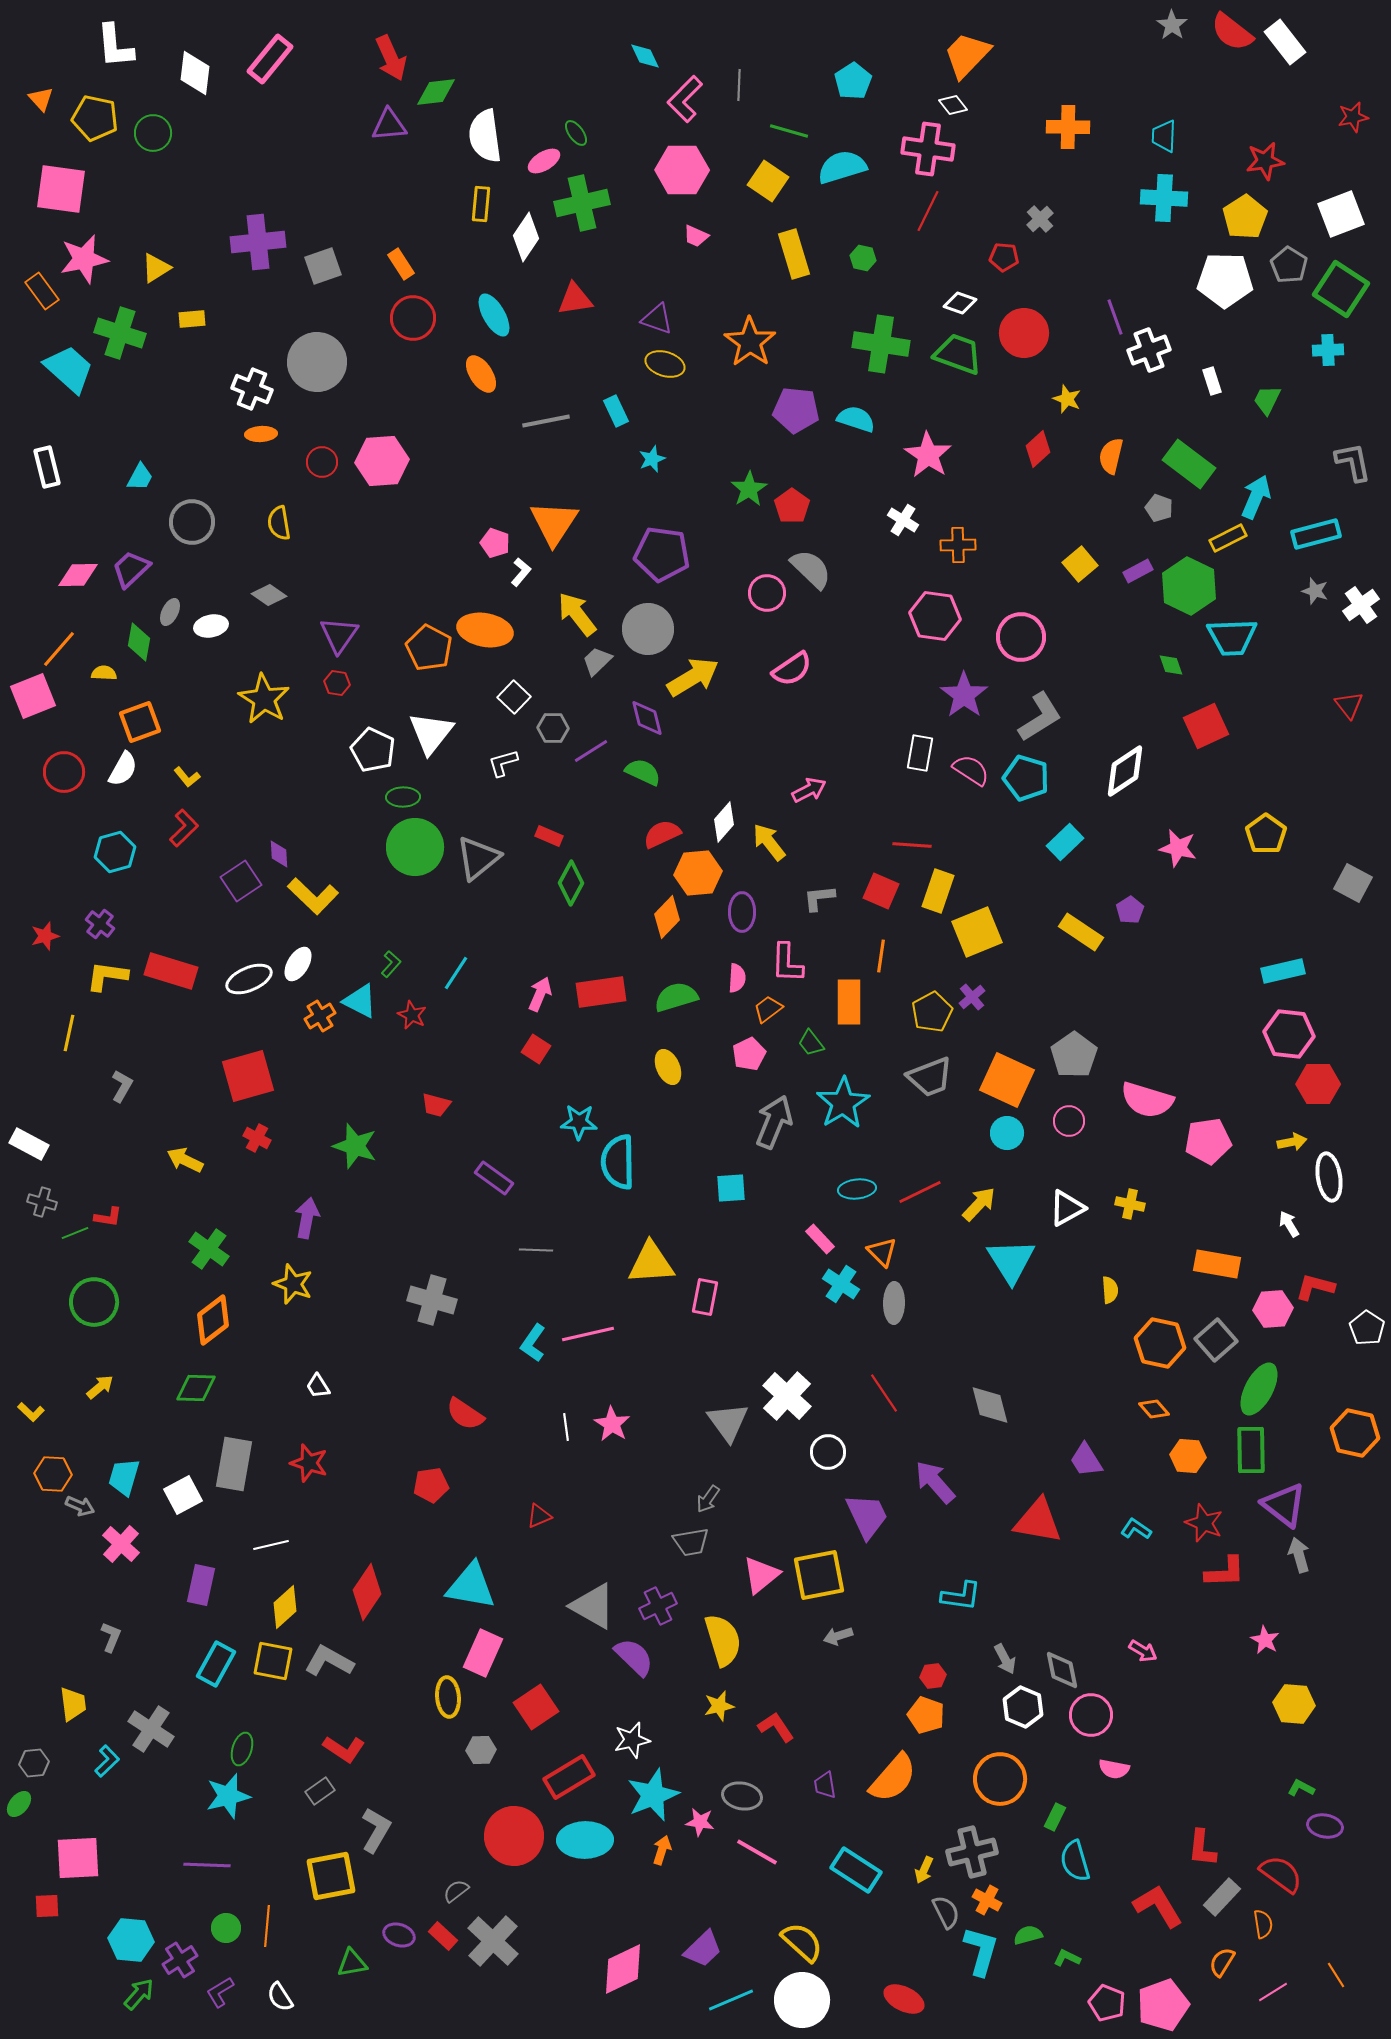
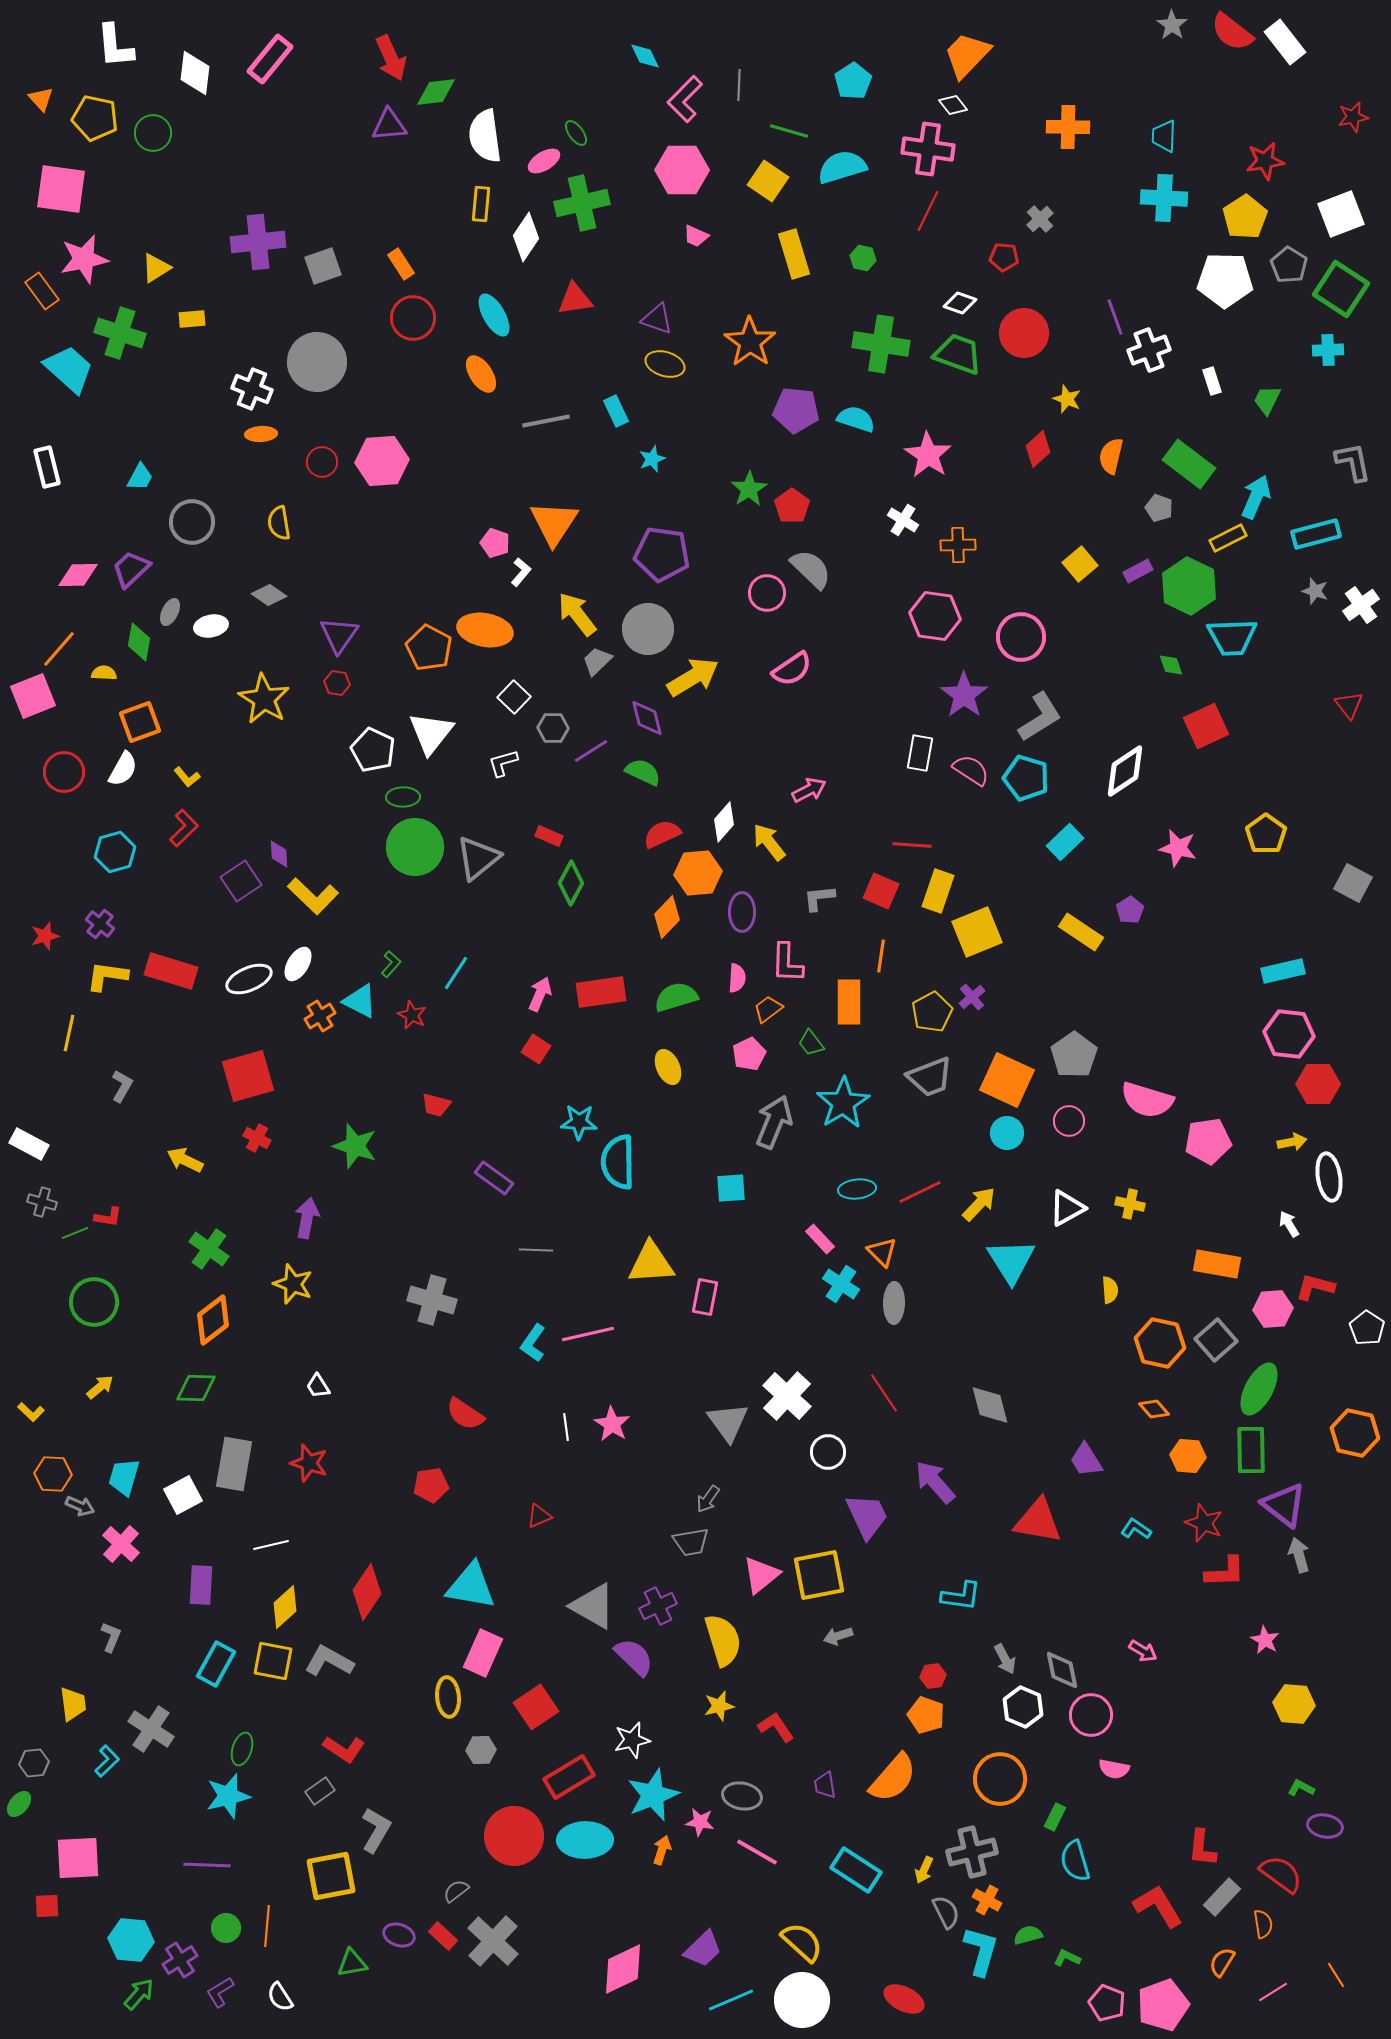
purple rectangle at (201, 1585): rotated 9 degrees counterclockwise
